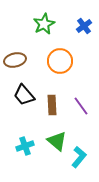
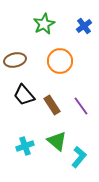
brown rectangle: rotated 30 degrees counterclockwise
